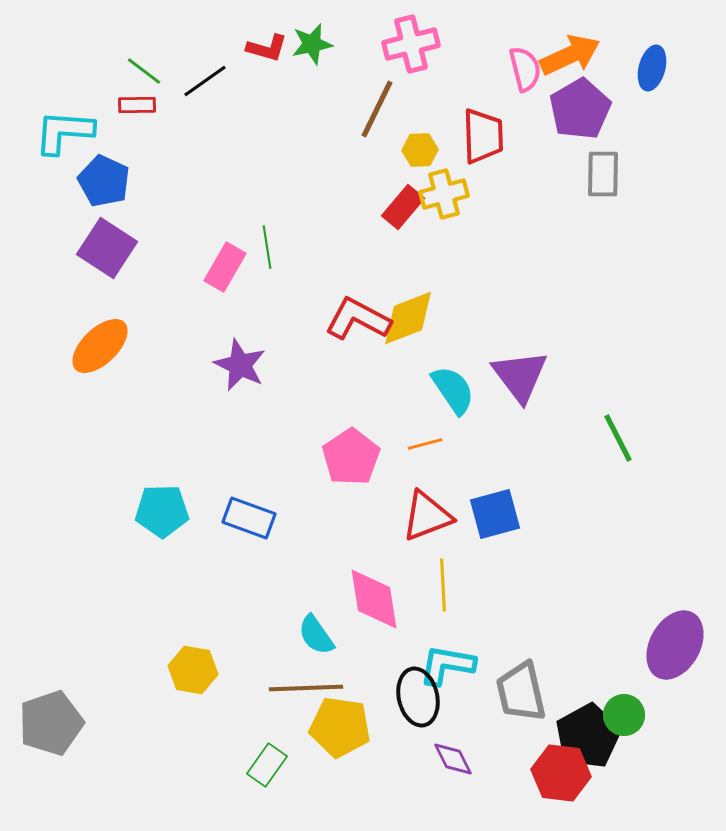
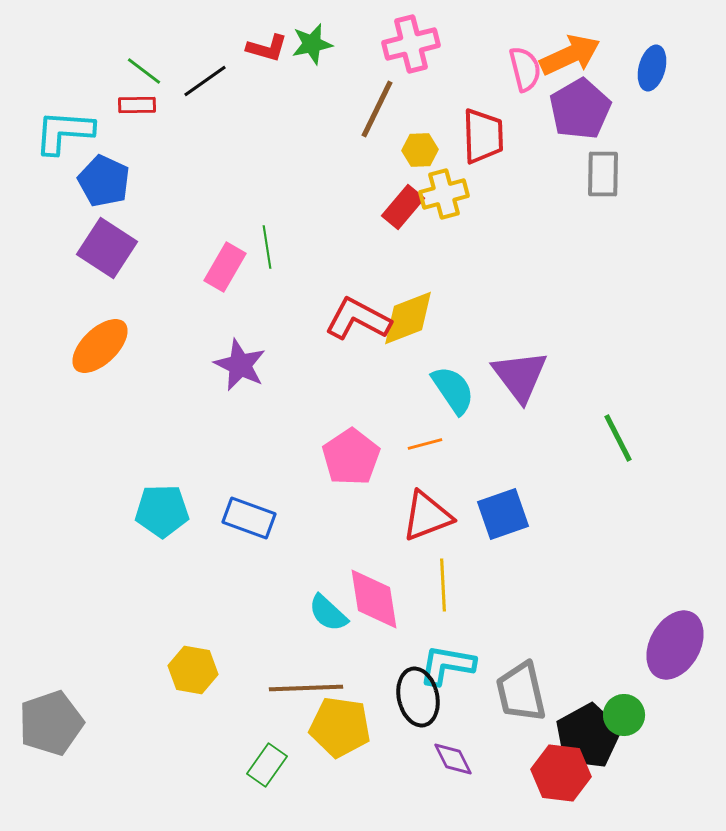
blue square at (495, 514): moved 8 px right; rotated 4 degrees counterclockwise
cyan semicircle at (316, 635): moved 12 px right, 22 px up; rotated 12 degrees counterclockwise
